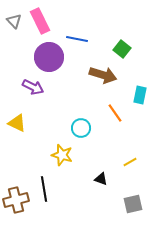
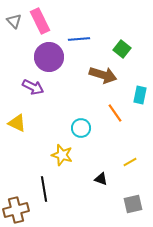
blue line: moved 2 px right; rotated 15 degrees counterclockwise
brown cross: moved 10 px down
